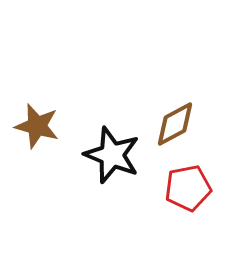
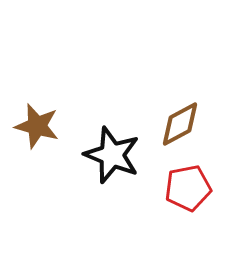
brown diamond: moved 5 px right
